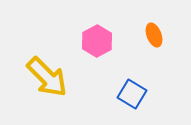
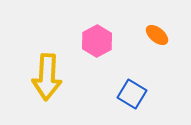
orange ellipse: moved 3 px right; rotated 30 degrees counterclockwise
yellow arrow: rotated 48 degrees clockwise
